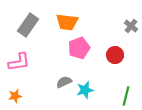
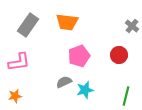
gray cross: moved 1 px right
pink pentagon: moved 8 px down
red circle: moved 4 px right
